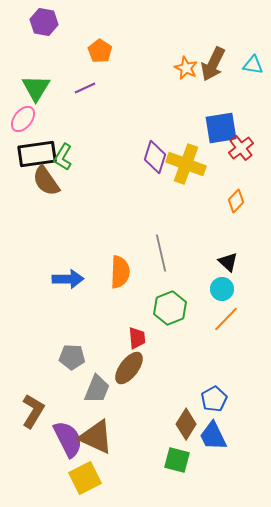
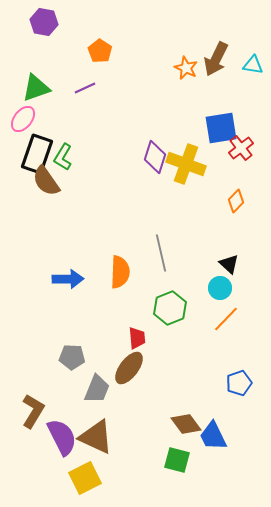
brown arrow: moved 3 px right, 5 px up
green triangle: rotated 40 degrees clockwise
black rectangle: rotated 63 degrees counterclockwise
black triangle: moved 1 px right, 2 px down
cyan circle: moved 2 px left, 1 px up
blue pentagon: moved 25 px right, 16 px up; rotated 10 degrees clockwise
brown diamond: rotated 68 degrees counterclockwise
purple semicircle: moved 6 px left, 2 px up
